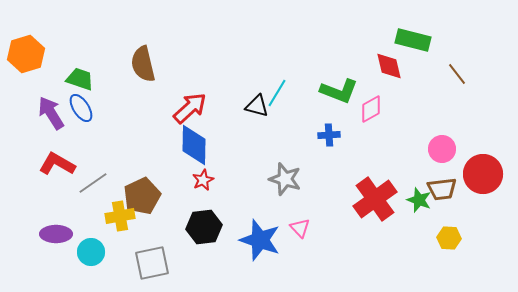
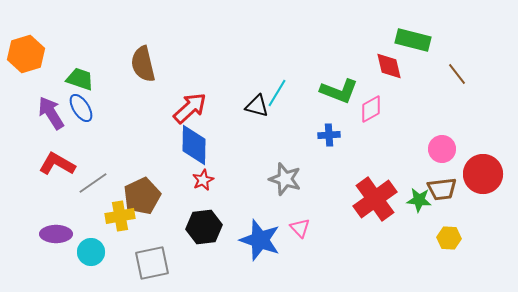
green star: rotated 15 degrees counterclockwise
